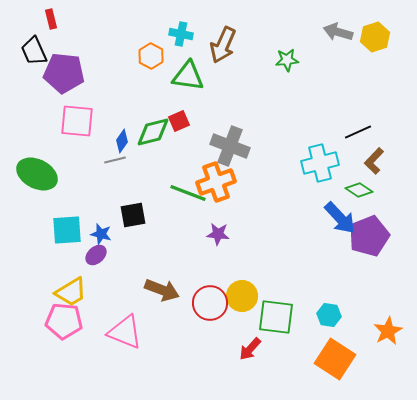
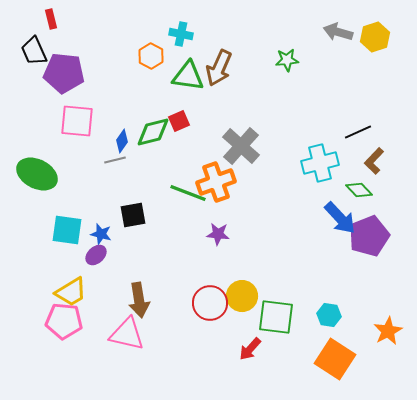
brown arrow at (223, 45): moved 4 px left, 23 px down
gray cross at (230, 146): moved 11 px right; rotated 21 degrees clockwise
green diamond at (359, 190): rotated 12 degrees clockwise
cyan square at (67, 230): rotated 12 degrees clockwise
brown arrow at (162, 290): moved 23 px left, 10 px down; rotated 60 degrees clockwise
pink triangle at (125, 332): moved 2 px right, 2 px down; rotated 9 degrees counterclockwise
